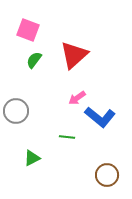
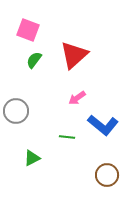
blue L-shape: moved 3 px right, 8 px down
